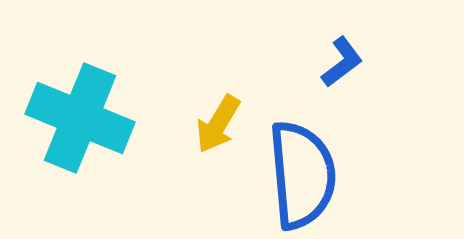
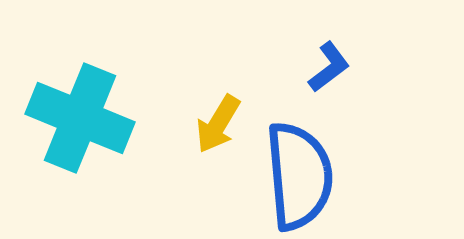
blue L-shape: moved 13 px left, 5 px down
blue semicircle: moved 3 px left, 1 px down
